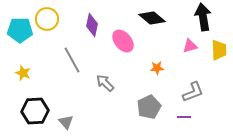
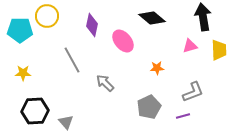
yellow circle: moved 3 px up
yellow star: rotated 21 degrees counterclockwise
purple line: moved 1 px left, 1 px up; rotated 16 degrees counterclockwise
